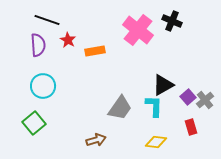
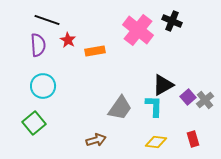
red rectangle: moved 2 px right, 12 px down
